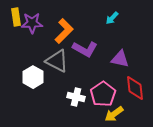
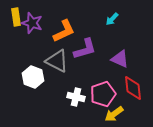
cyan arrow: moved 1 px down
purple star: rotated 20 degrees clockwise
orange L-shape: rotated 20 degrees clockwise
purple L-shape: rotated 45 degrees counterclockwise
purple triangle: rotated 12 degrees clockwise
white hexagon: rotated 10 degrees counterclockwise
red diamond: moved 2 px left
pink pentagon: rotated 15 degrees clockwise
